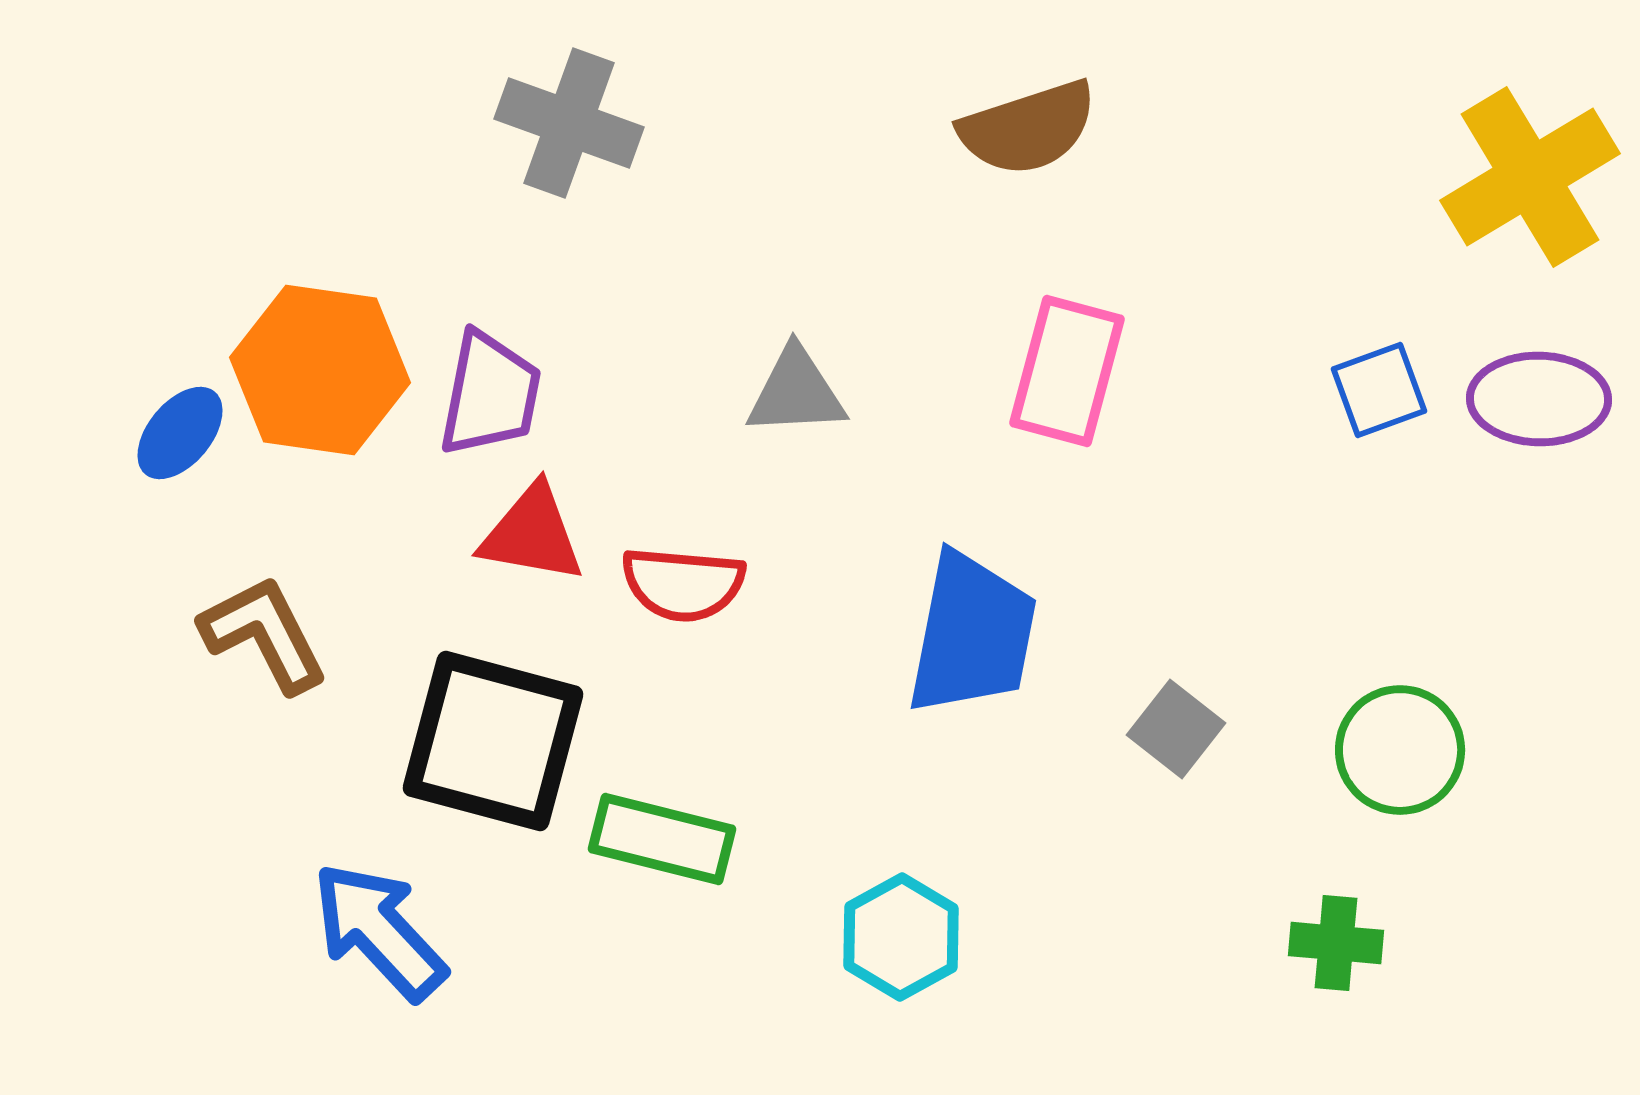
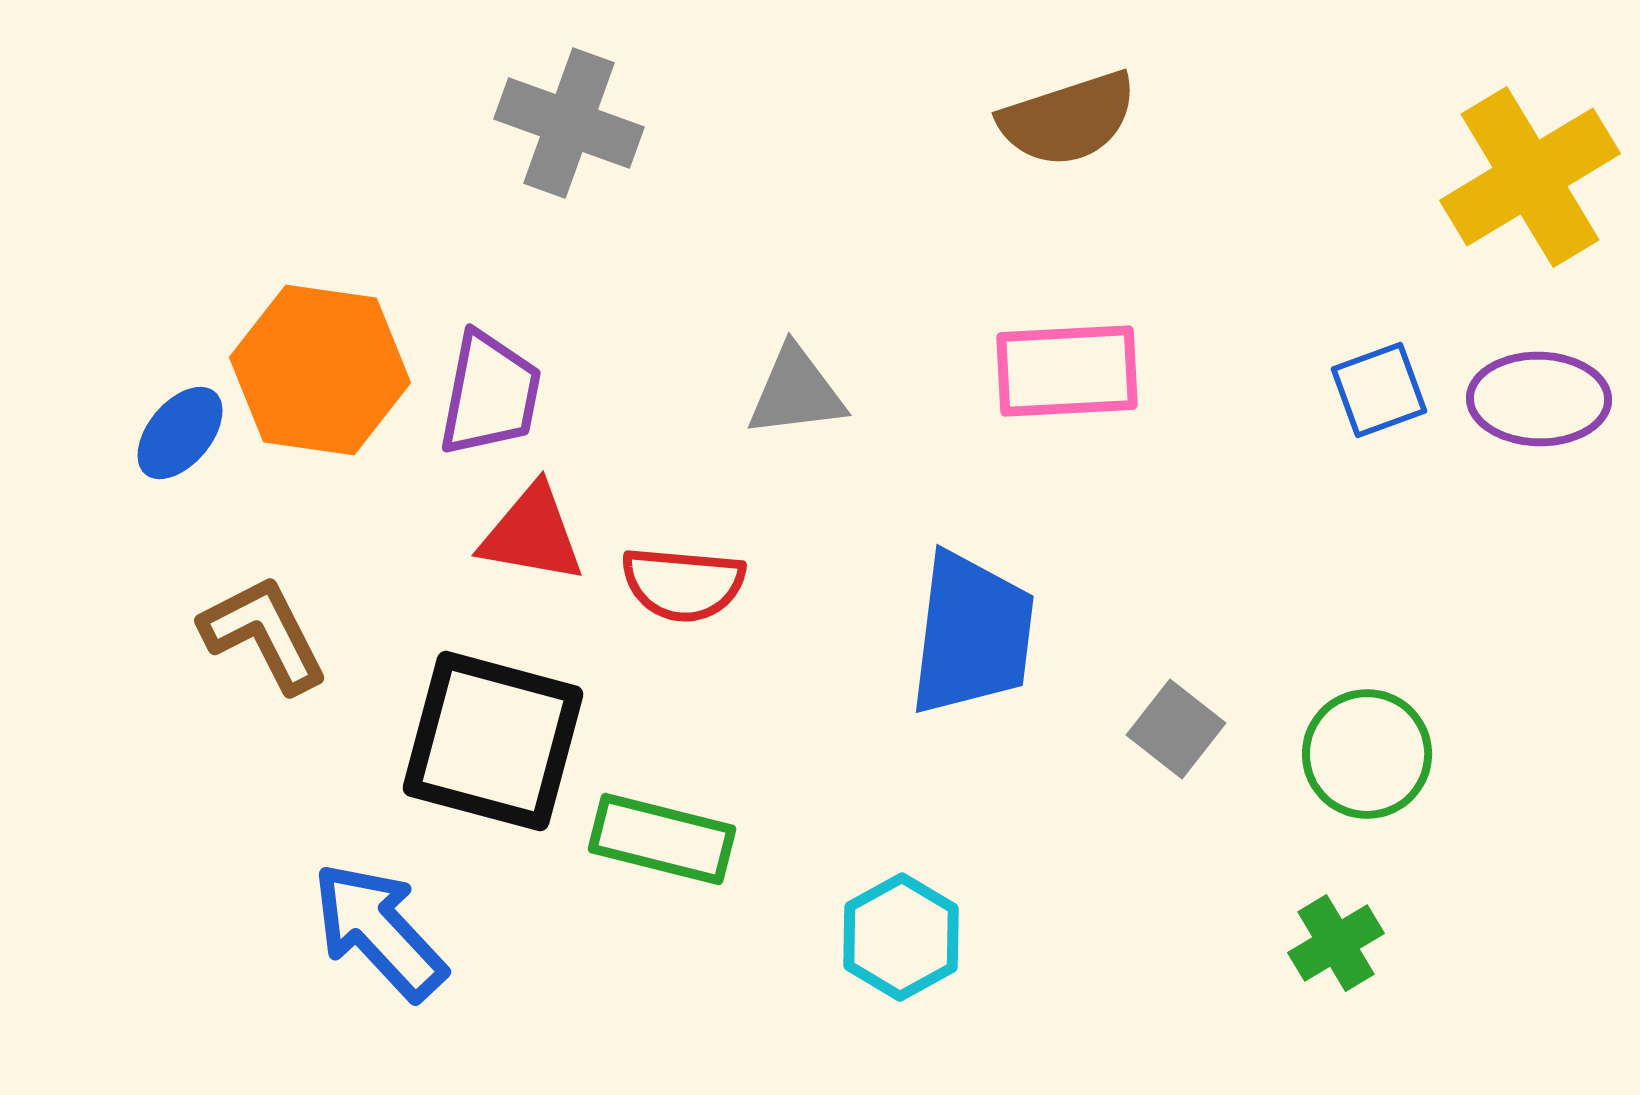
brown semicircle: moved 40 px right, 9 px up
pink rectangle: rotated 72 degrees clockwise
gray triangle: rotated 4 degrees counterclockwise
blue trapezoid: rotated 4 degrees counterclockwise
green circle: moved 33 px left, 4 px down
green cross: rotated 36 degrees counterclockwise
